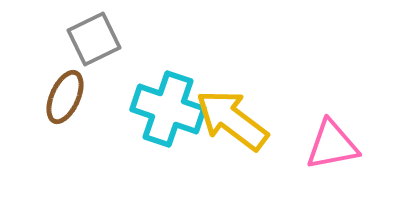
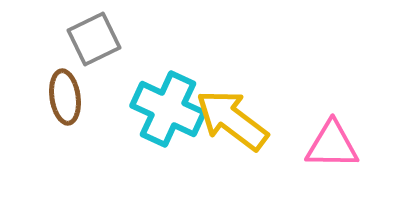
brown ellipse: rotated 32 degrees counterclockwise
cyan cross: rotated 6 degrees clockwise
pink triangle: rotated 12 degrees clockwise
